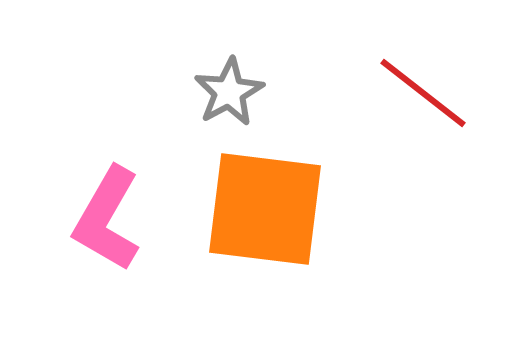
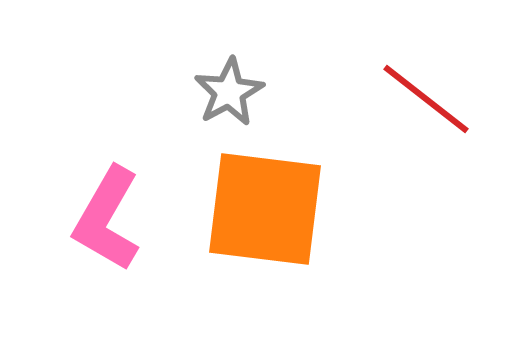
red line: moved 3 px right, 6 px down
